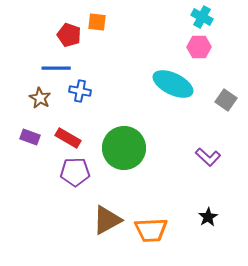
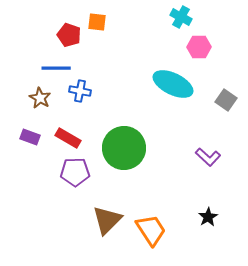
cyan cross: moved 21 px left
brown triangle: rotated 16 degrees counterclockwise
orange trapezoid: rotated 120 degrees counterclockwise
